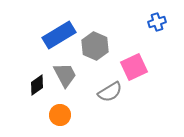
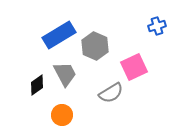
blue cross: moved 4 px down
gray trapezoid: moved 1 px up
gray semicircle: moved 1 px right, 1 px down
orange circle: moved 2 px right
